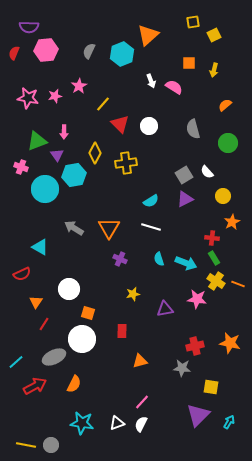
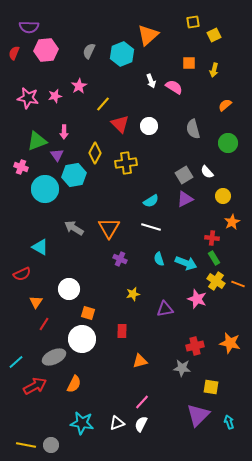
pink star at (197, 299): rotated 12 degrees clockwise
cyan arrow at (229, 422): rotated 48 degrees counterclockwise
